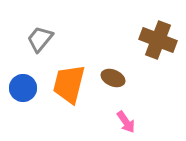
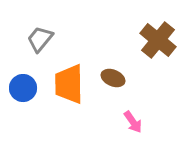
brown cross: rotated 18 degrees clockwise
orange trapezoid: rotated 15 degrees counterclockwise
pink arrow: moved 7 px right
